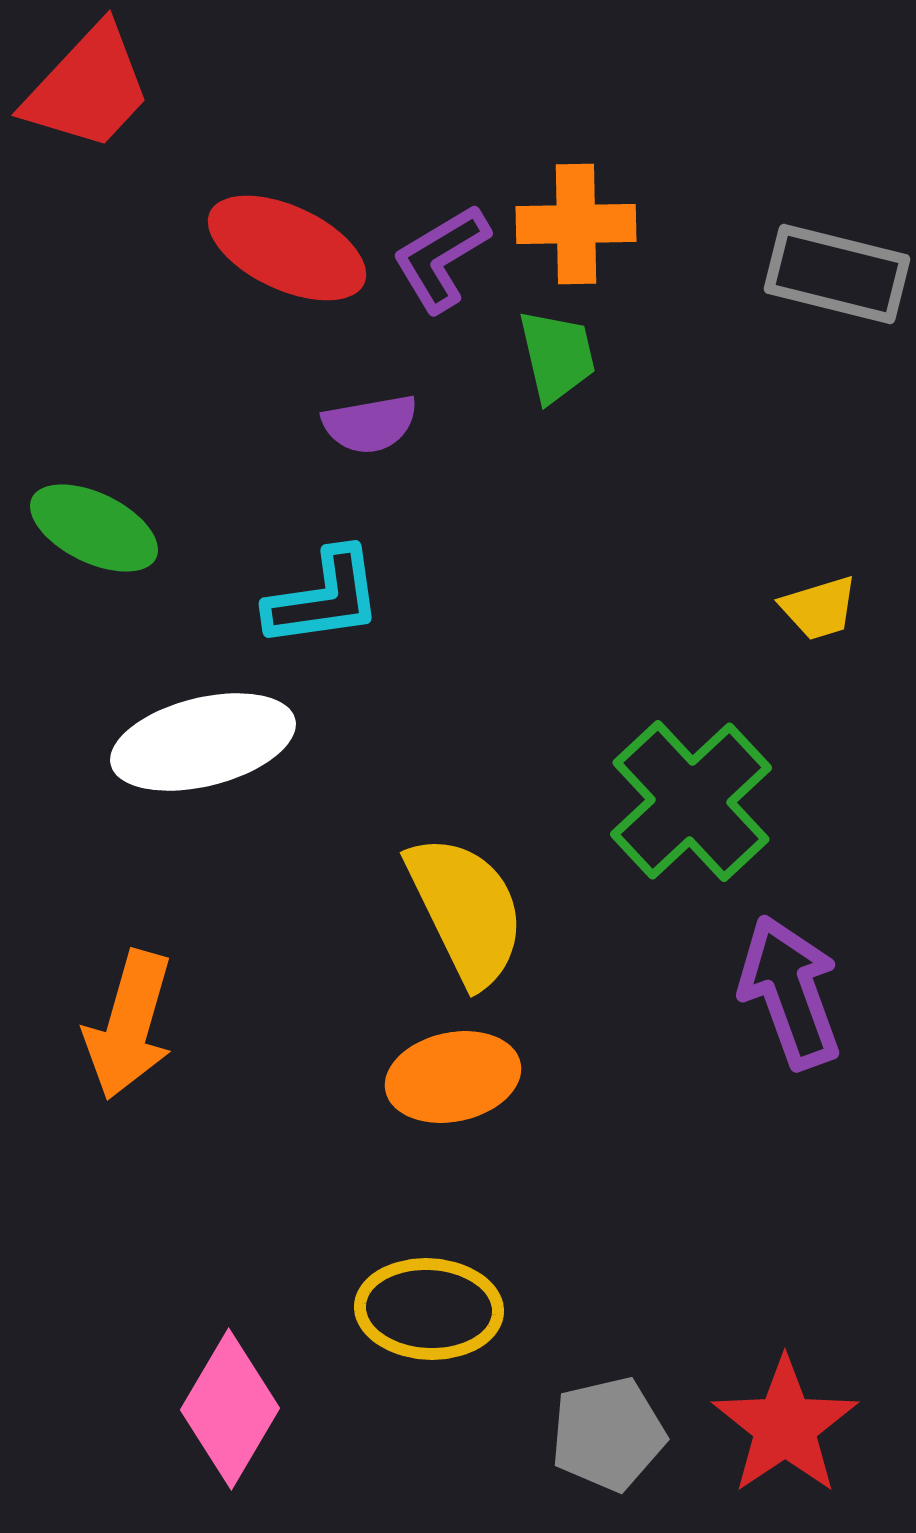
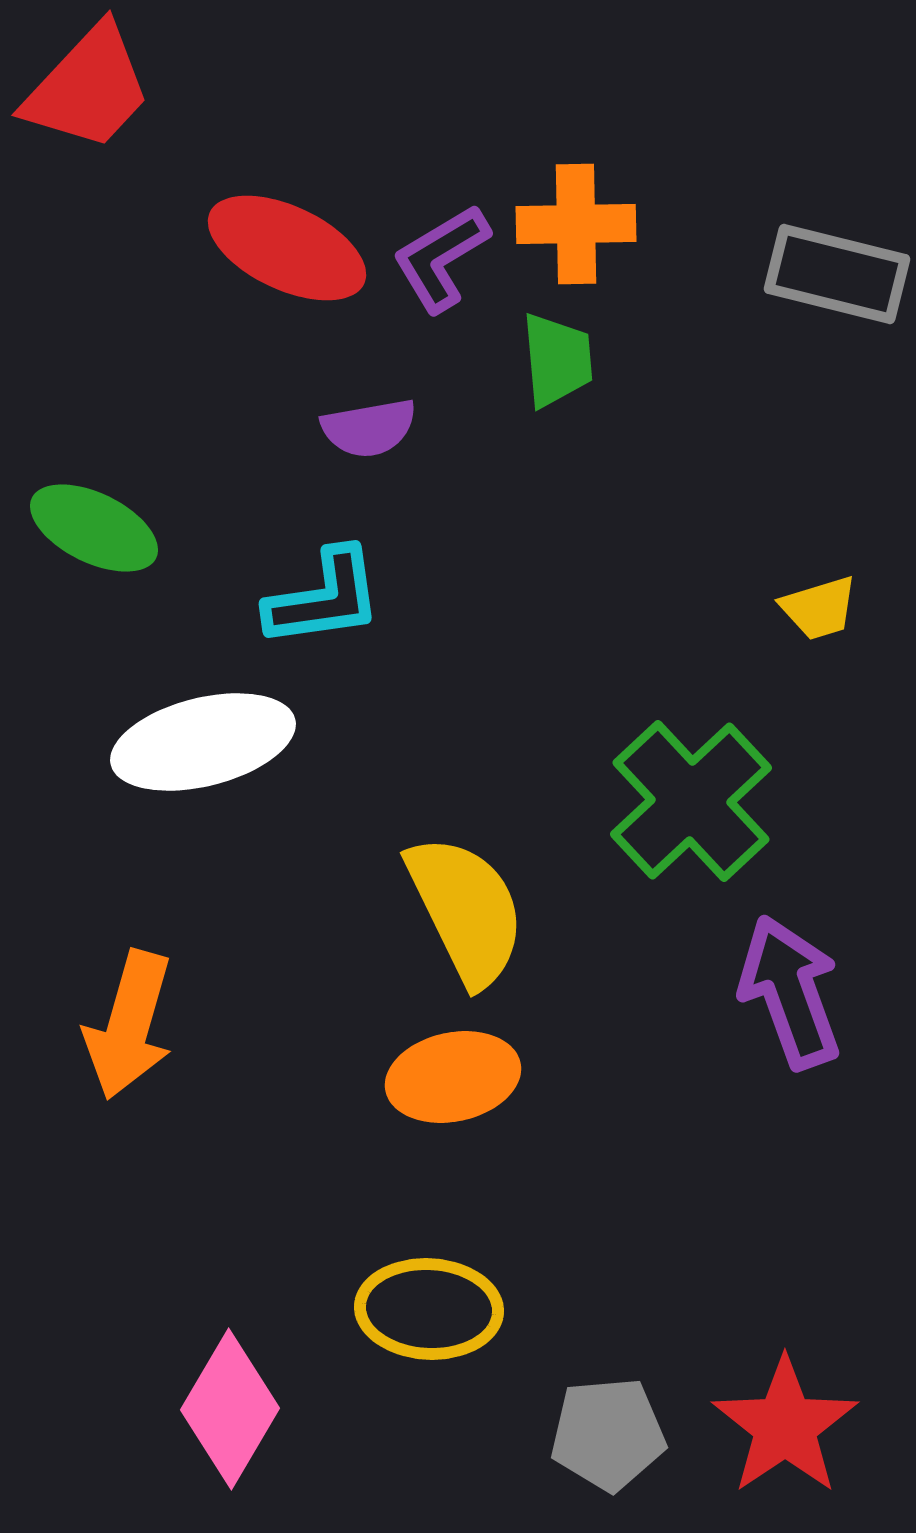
green trapezoid: moved 4 px down; rotated 8 degrees clockwise
purple semicircle: moved 1 px left, 4 px down
gray pentagon: rotated 8 degrees clockwise
